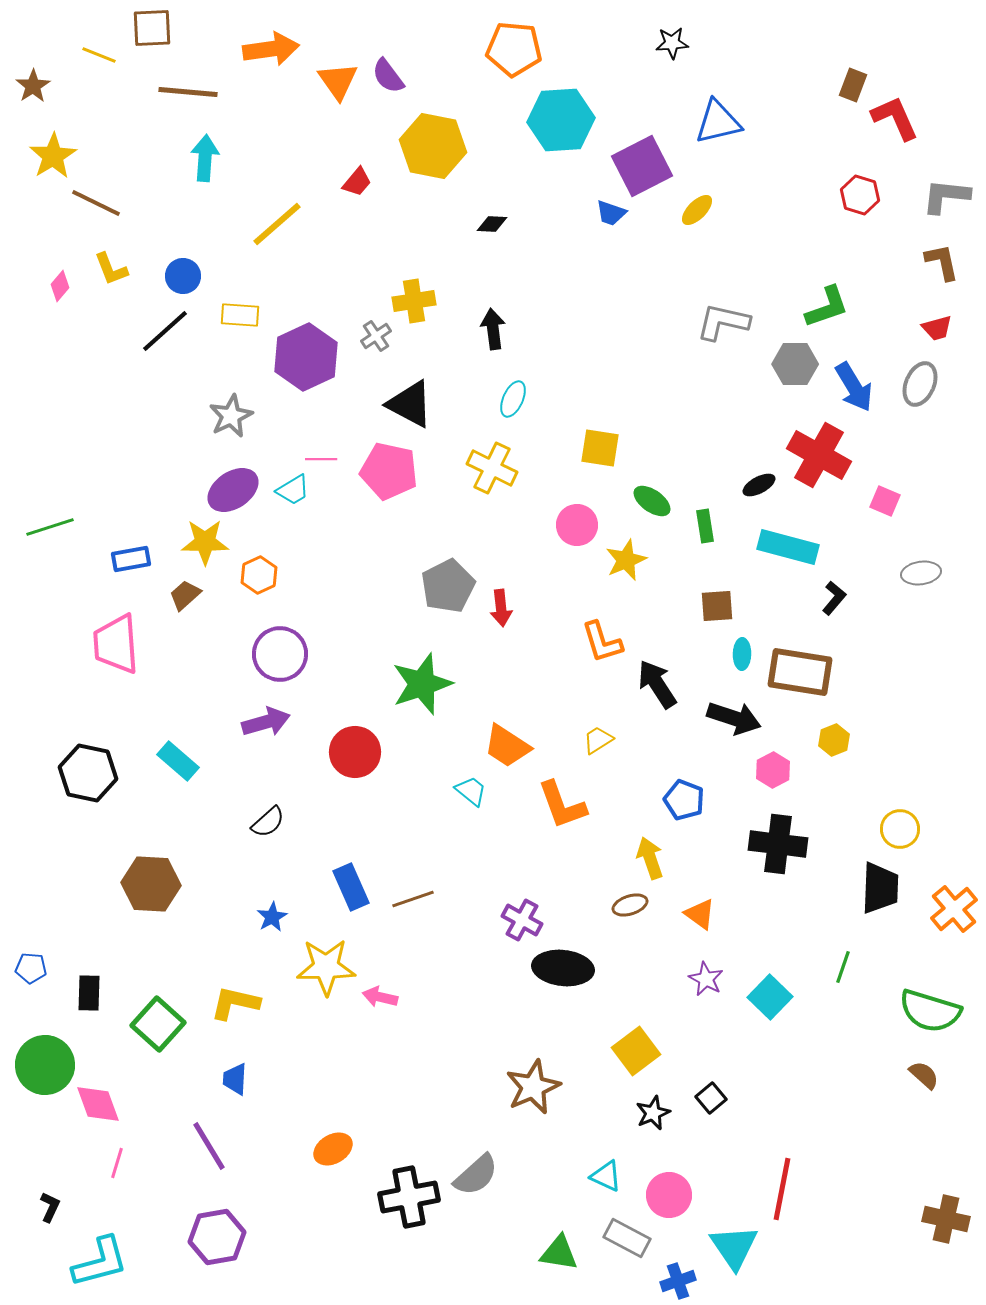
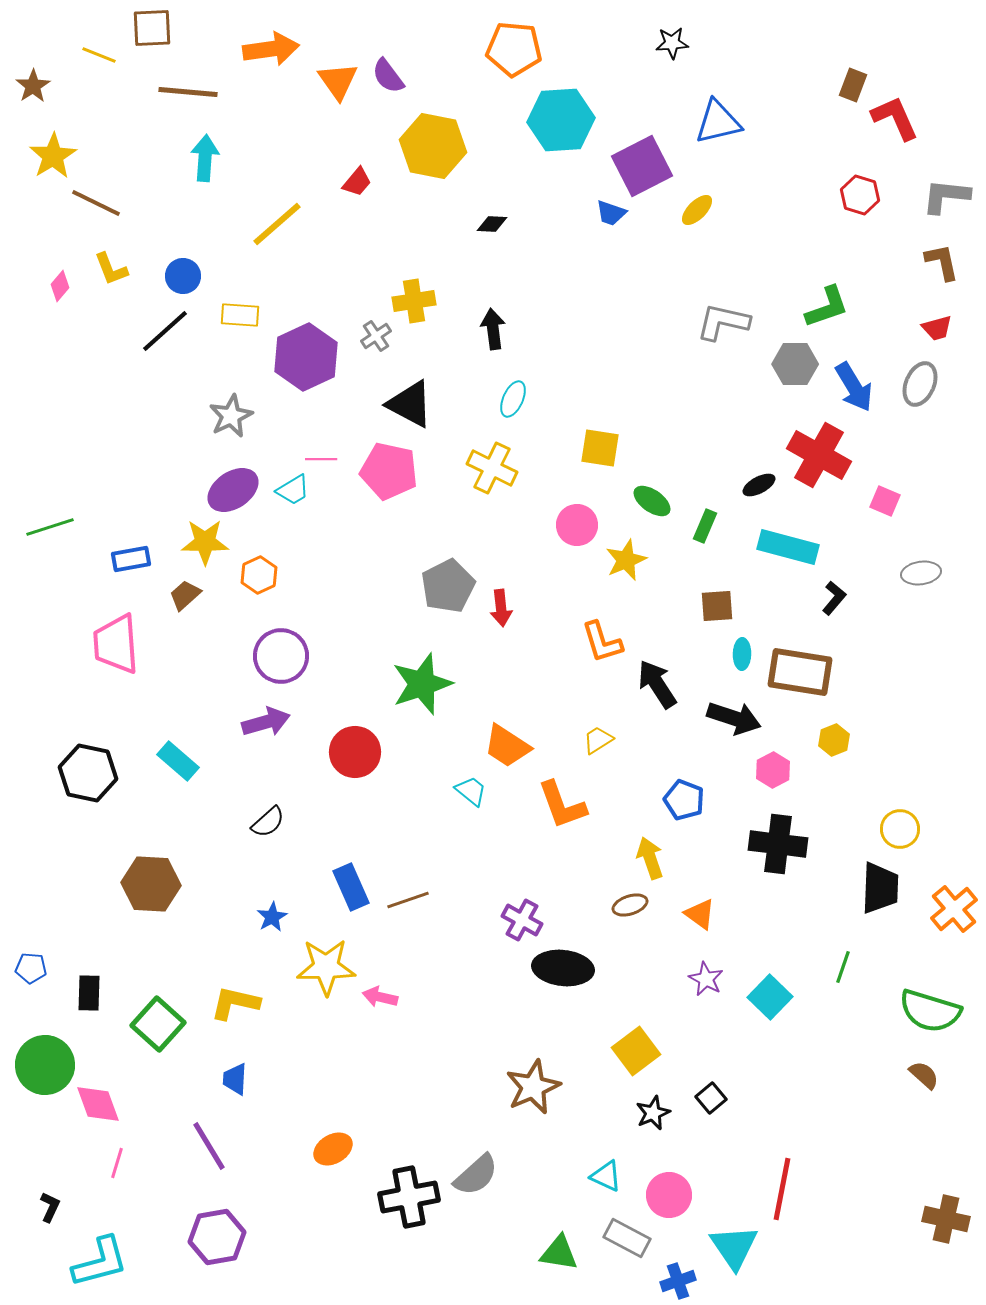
green rectangle at (705, 526): rotated 32 degrees clockwise
purple circle at (280, 654): moved 1 px right, 2 px down
brown line at (413, 899): moved 5 px left, 1 px down
